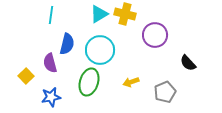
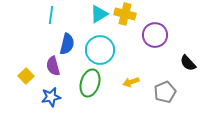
purple semicircle: moved 3 px right, 3 px down
green ellipse: moved 1 px right, 1 px down
